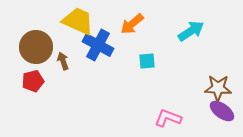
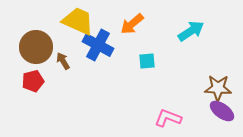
brown arrow: rotated 12 degrees counterclockwise
